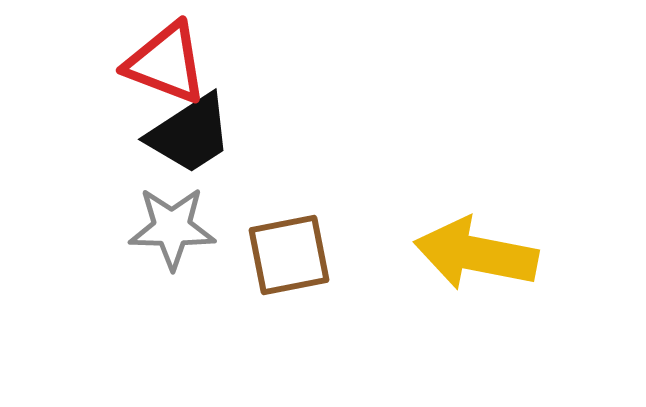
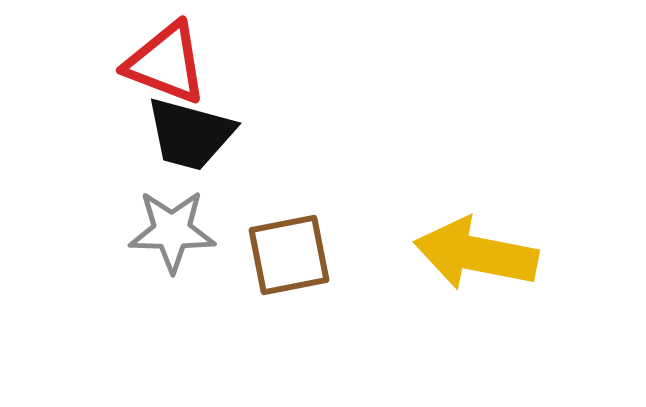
black trapezoid: rotated 48 degrees clockwise
gray star: moved 3 px down
